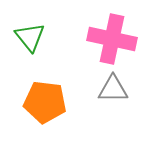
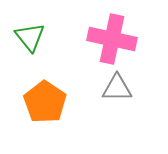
gray triangle: moved 4 px right, 1 px up
orange pentagon: rotated 27 degrees clockwise
